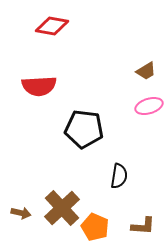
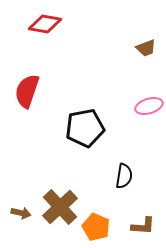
red diamond: moved 7 px left, 2 px up
brown trapezoid: moved 23 px up; rotated 10 degrees clockwise
red semicircle: moved 12 px left, 5 px down; rotated 112 degrees clockwise
black pentagon: moved 1 px right, 1 px up; rotated 18 degrees counterclockwise
black semicircle: moved 5 px right
brown cross: moved 2 px left, 1 px up
orange pentagon: moved 1 px right
